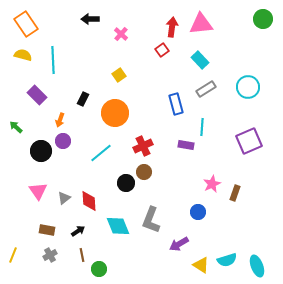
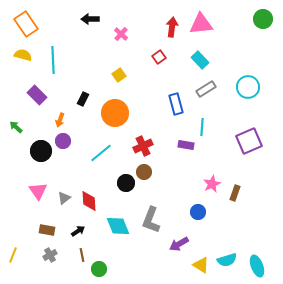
red square at (162, 50): moved 3 px left, 7 px down
